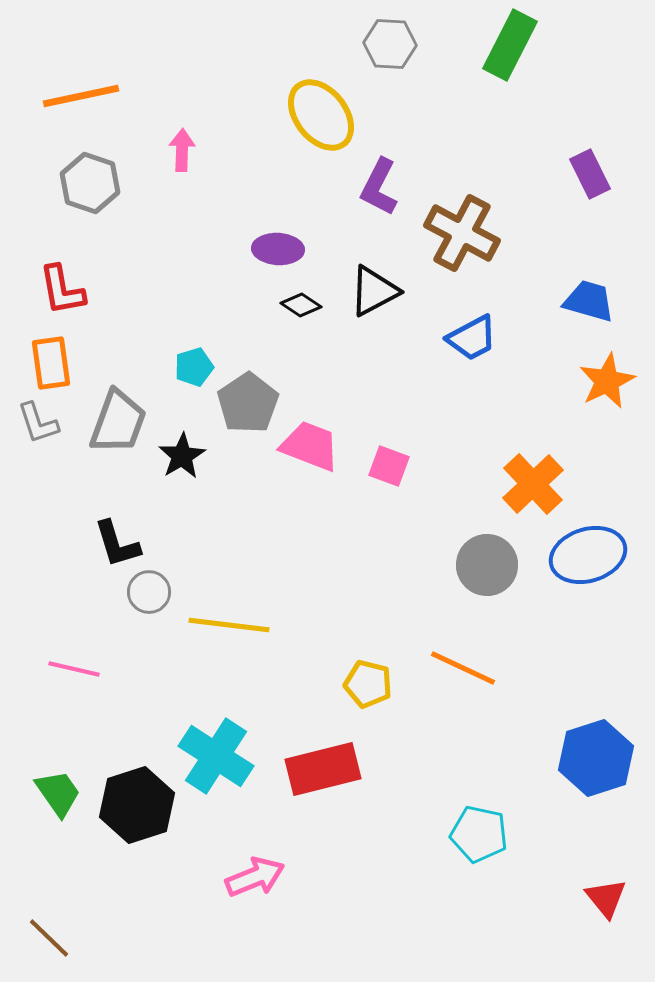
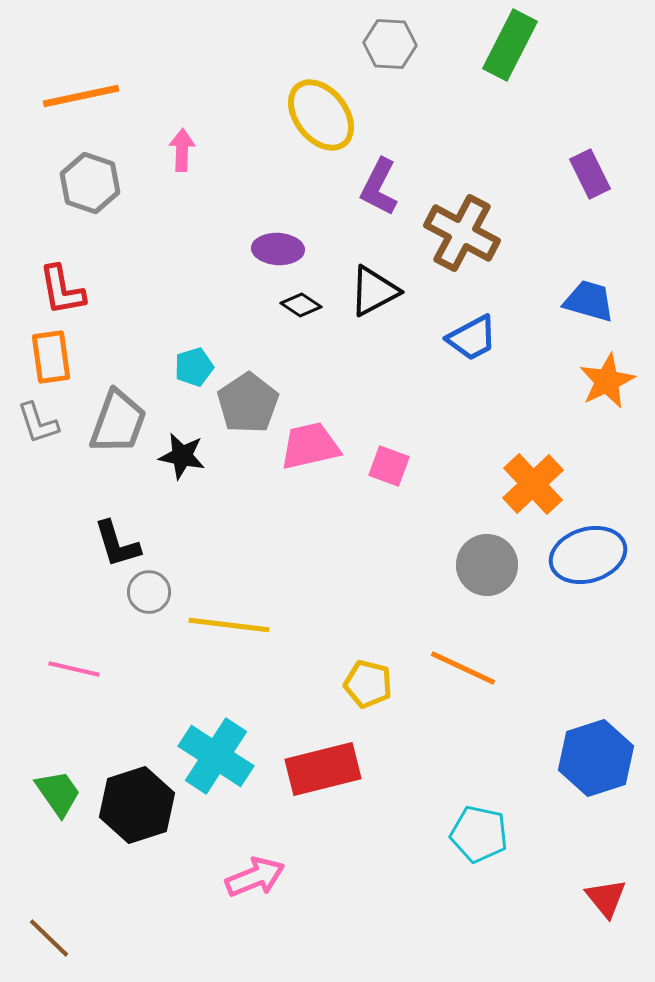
orange rectangle at (51, 363): moved 6 px up
pink trapezoid at (310, 446): rotated 34 degrees counterclockwise
black star at (182, 456): rotated 30 degrees counterclockwise
